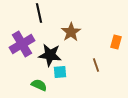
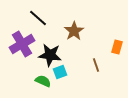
black line: moved 1 px left, 5 px down; rotated 36 degrees counterclockwise
brown star: moved 3 px right, 1 px up
orange rectangle: moved 1 px right, 5 px down
cyan square: rotated 16 degrees counterclockwise
green semicircle: moved 4 px right, 4 px up
